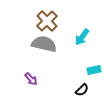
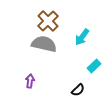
brown cross: moved 1 px right
cyan rectangle: moved 4 px up; rotated 32 degrees counterclockwise
purple arrow: moved 1 px left, 2 px down; rotated 128 degrees counterclockwise
black semicircle: moved 4 px left
